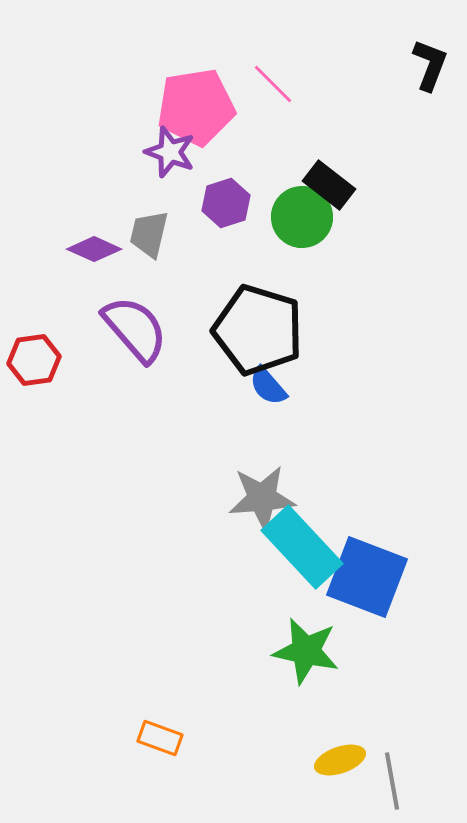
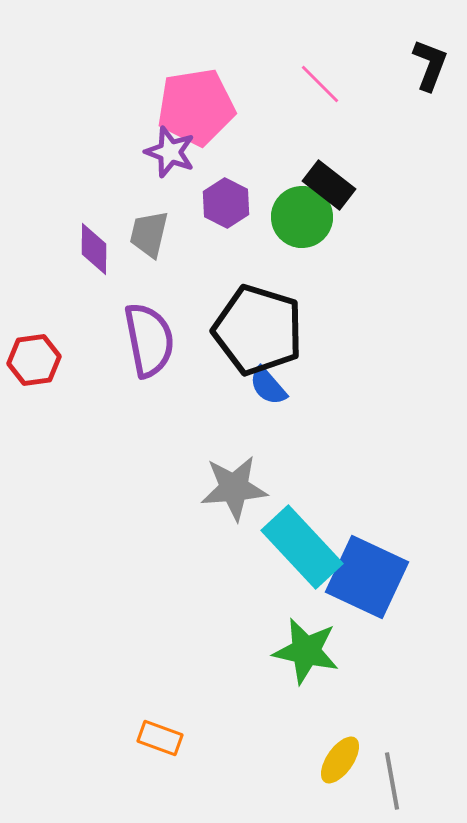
pink line: moved 47 px right
purple hexagon: rotated 15 degrees counterclockwise
purple diamond: rotated 66 degrees clockwise
purple semicircle: moved 14 px right, 11 px down; rotated 30 degrees clockwise
gray star: moved 28 px left, 10 px up
blue square: rotated 4 degrees clockwise
yellow ellipse: rotated 36 degrees counterclockwise
